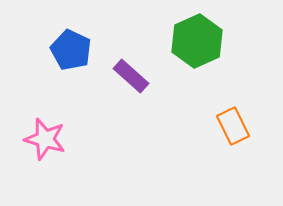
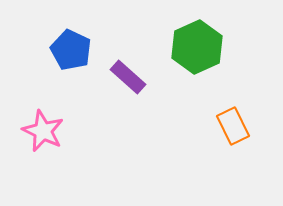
green hexagon: moved 6 px down
purple rectangle: moved 3 px left, 1 px down
pink star: moved 2 px left, 8 px up; rotated 9 degrees clockwise
